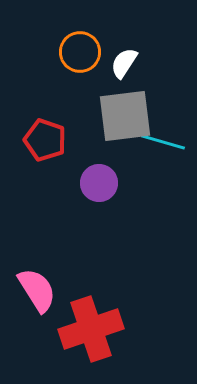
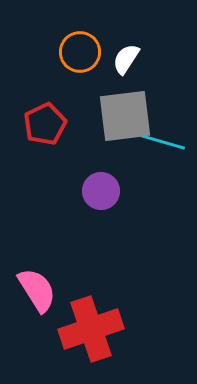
white semicircle: moved 2 px right, 4 px up
red pentagon: moved 16 px up; rotated 27 degrees clockwise
purple circle: moved 2 px right, 8 px down
